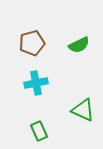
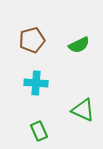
brown pentagon: moved 3 px up
cyan cross: rotated 15 degrees clockwise
